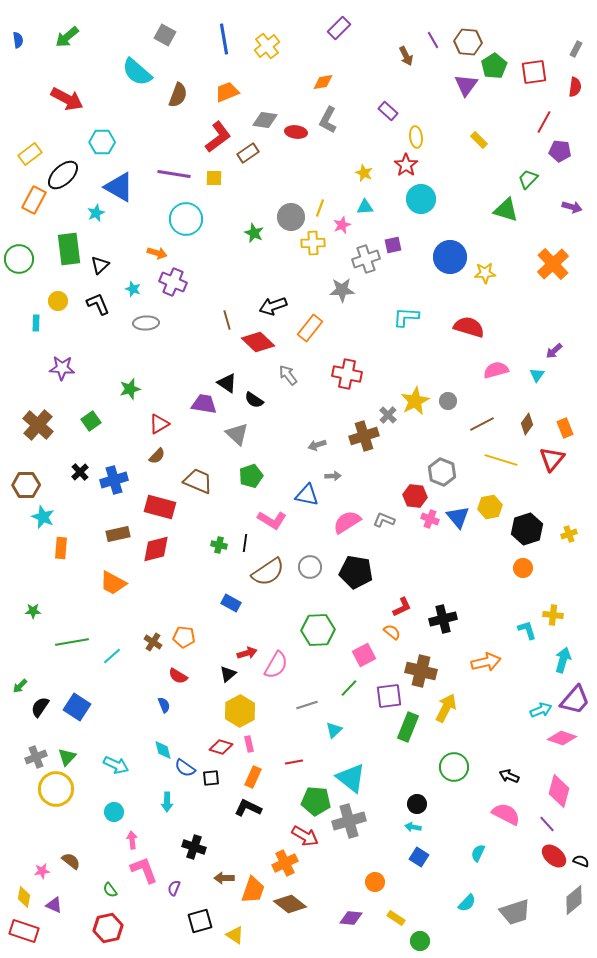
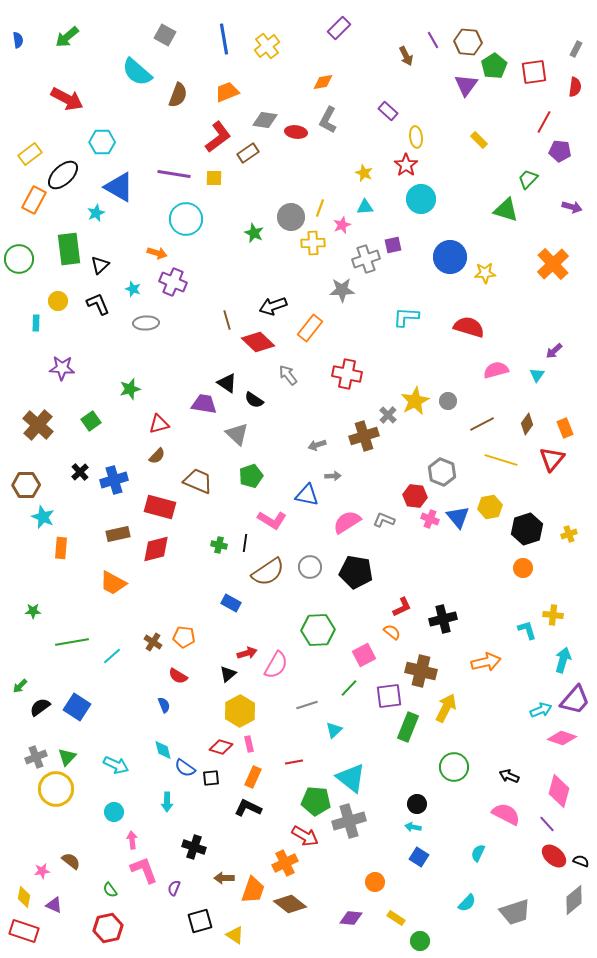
red triangle at (159, 424): rotated 15 degrees clockwise
black semicircle at (40, 707): rotated 20 degrees clockwise
